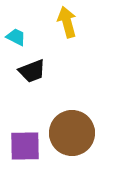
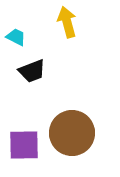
purple square: moved 1 px left, 1 px up
